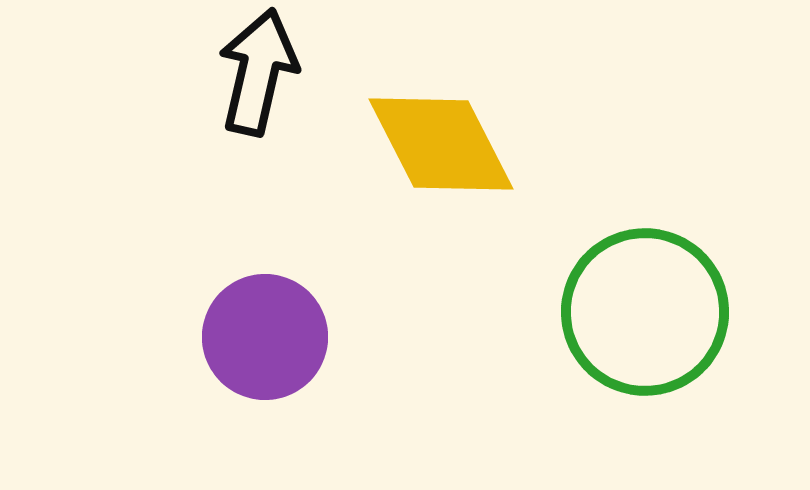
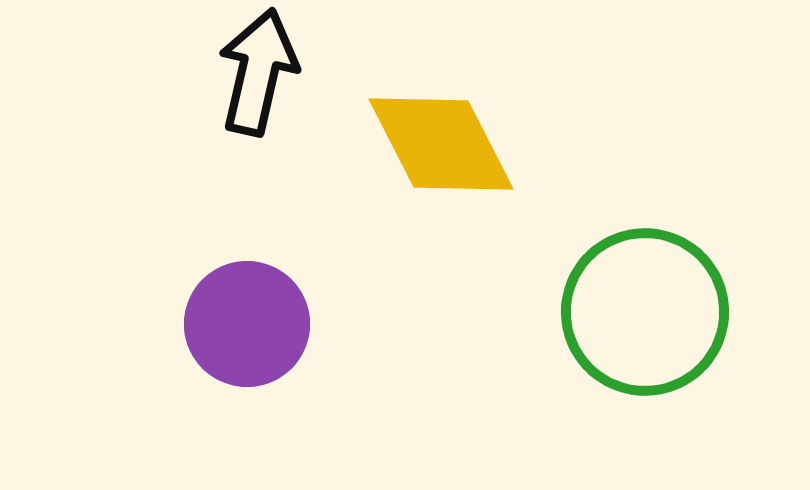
purple circle: moved 18 px left, 13 px up
